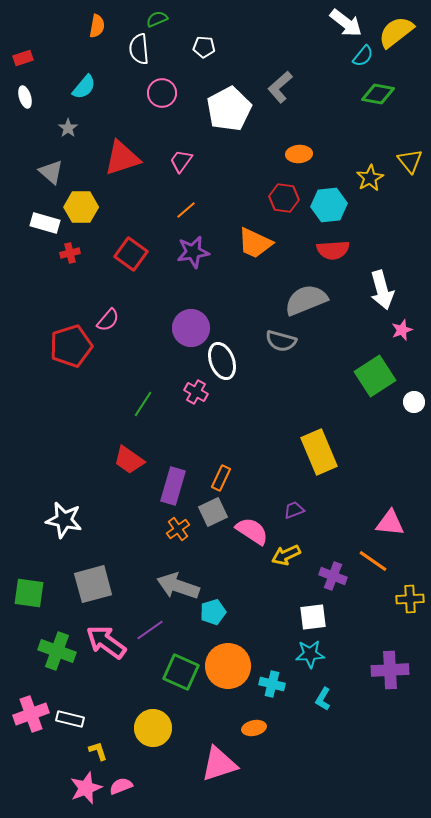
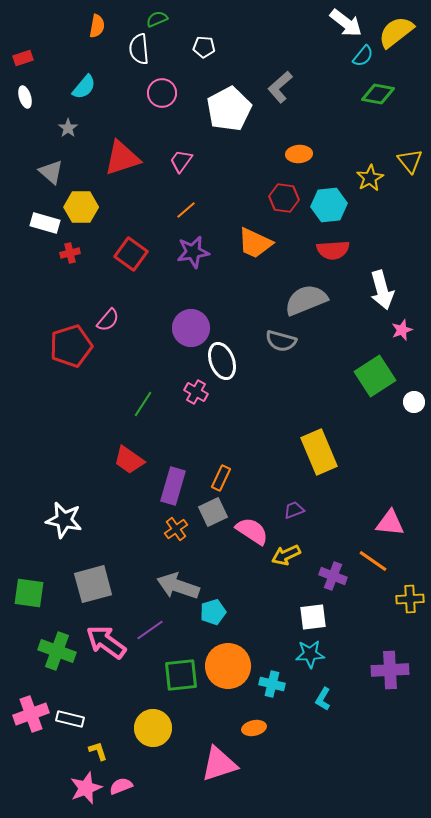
orange cross at (178, 529): moved 2 px left
green square at (181, 672): moved 3 px down; rotated 30 degrees counterclockwise
